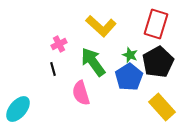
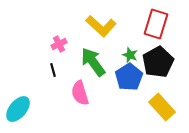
black line: moved 1 px down
pink semicircle: moved 1 px left
